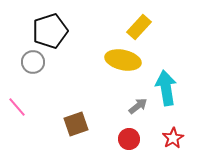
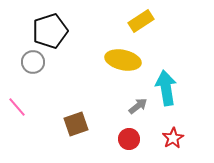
yellow rectangle: moved 2 px right, 6 px up; rotated 15 degrees clockwise
